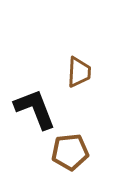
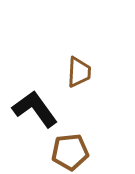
black L-shape: rotated 15 degrees counterclockwise
